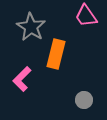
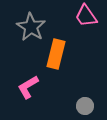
pink L-shape: moved 6 px right, 8 px down; rotated 15 degrees clockwise
gray circle: moved 1 px right, 6 px down
